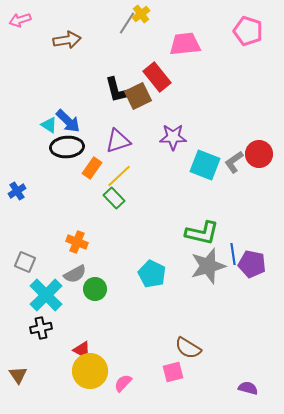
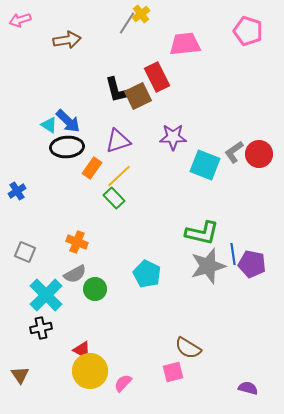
red rectangle: rotated 12 degrees clockwise
gray L-shape: moved 10 px up
gray square: moved 10 px up
cyan pentagon: moved 5 px left
brown triangle: moved 2 px right
